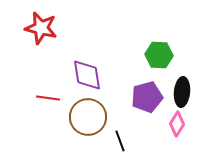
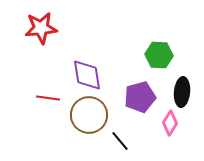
red star: rotated 20 degrees counterclockwise
purple pentagon: moved 7 px left
brown circle: moved 1 px right, 2 px up
pink diamond: moved 7 px left, 1 px up
black line: rotated 20 degrees counterclockwise
